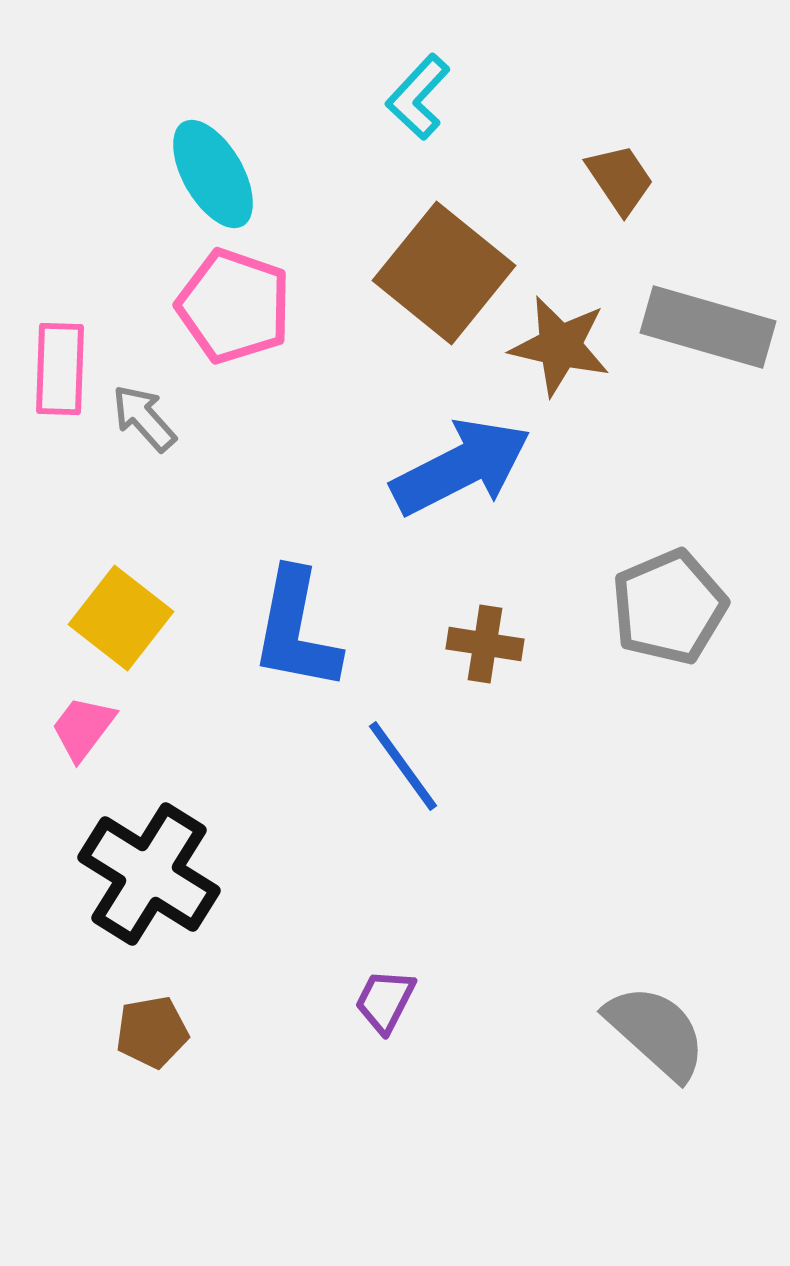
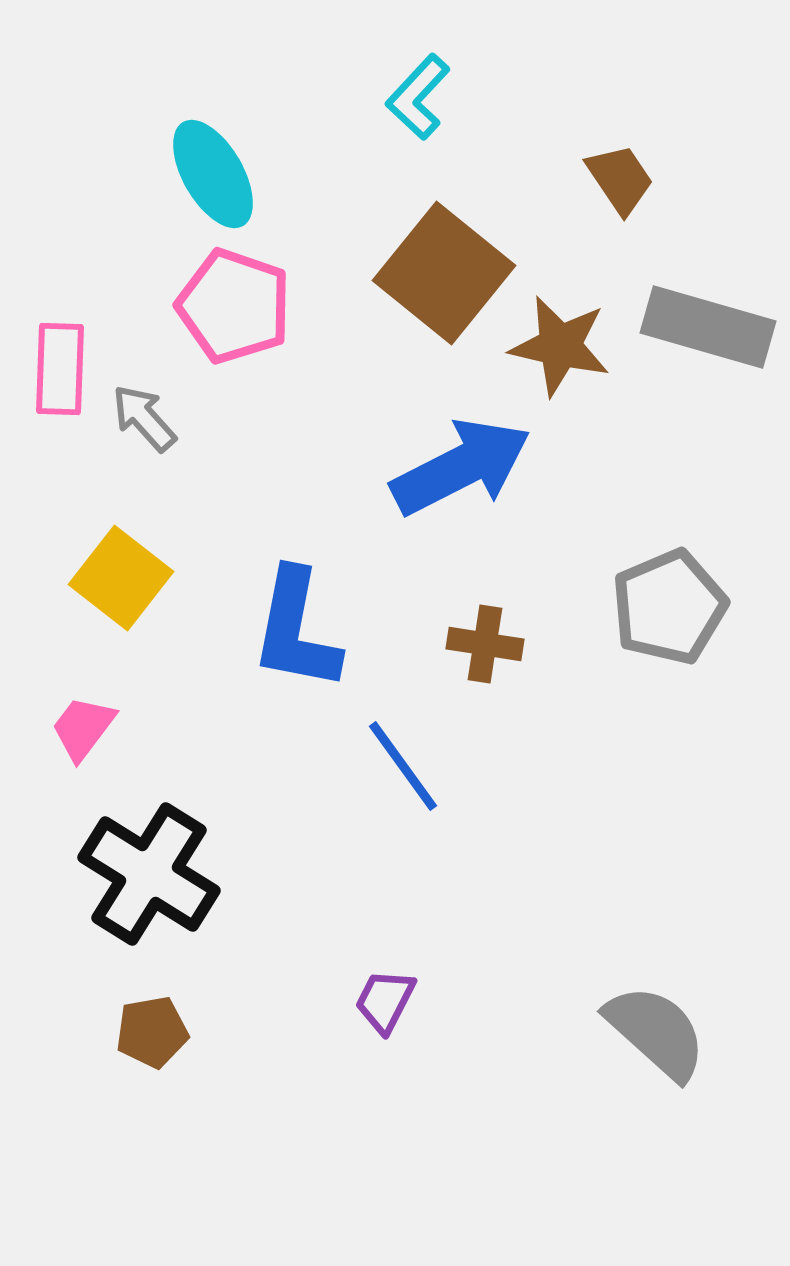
yellow square: moved 40 px up
